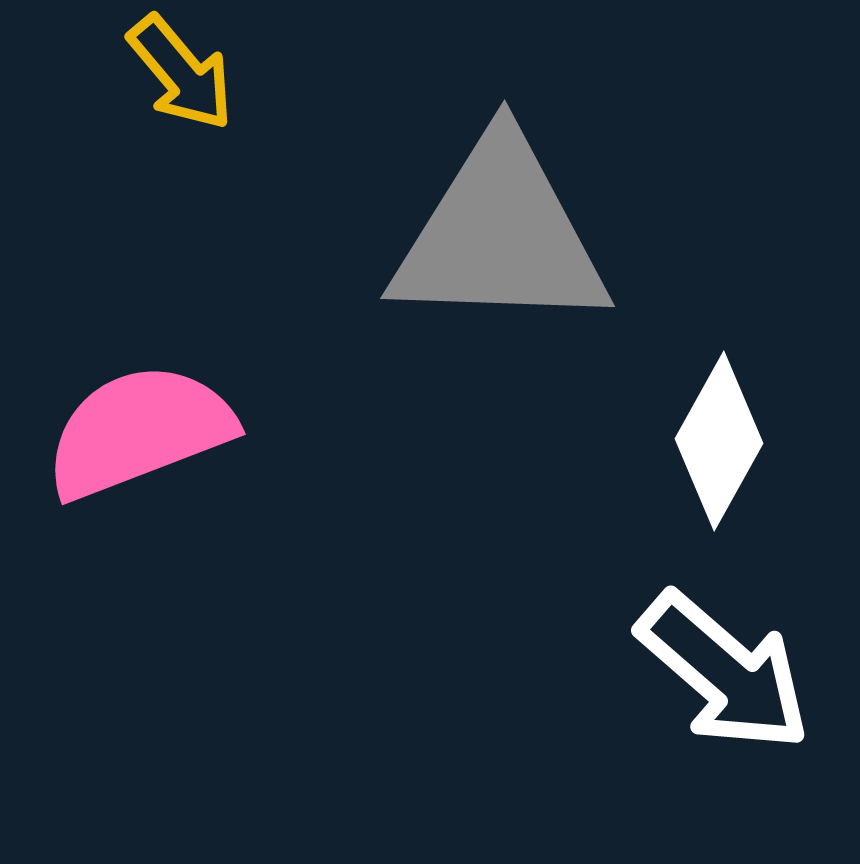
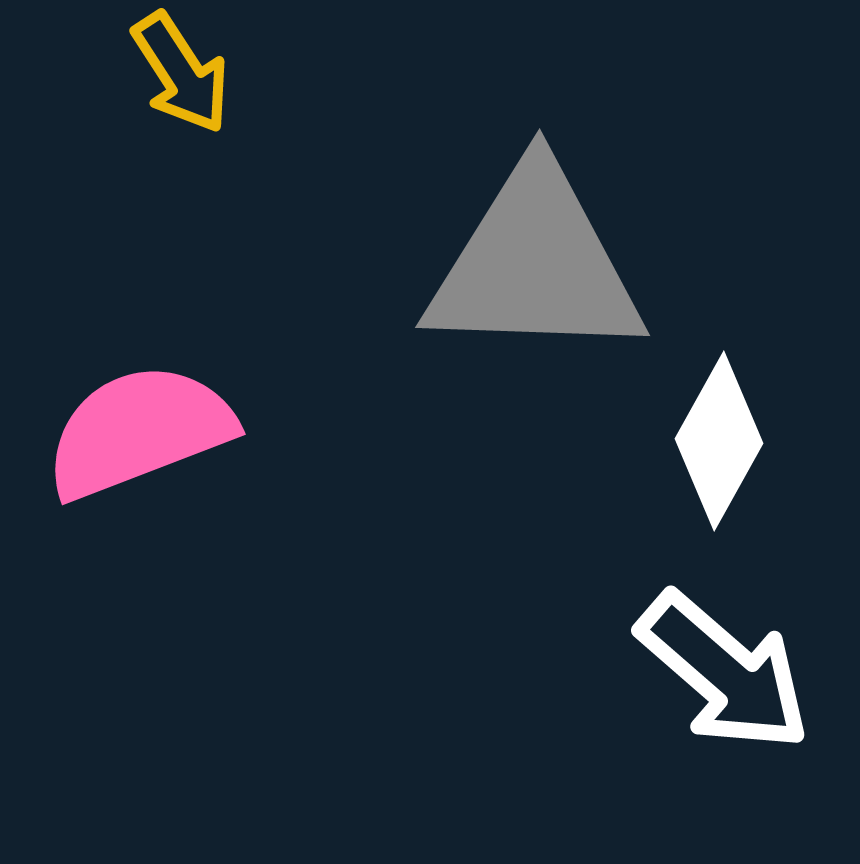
yellow arrow: rotated 7 degrees clockwise
gray triangle: moved 35 px right, 29 px down
